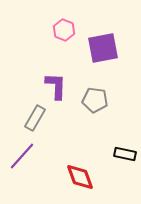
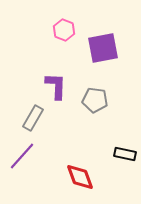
gray rectangle: moved 2 px left
